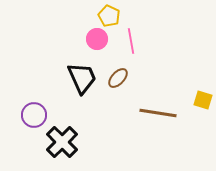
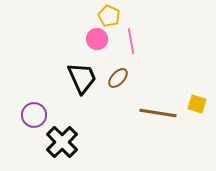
yellow square: moved 6 px left, 4 px down
